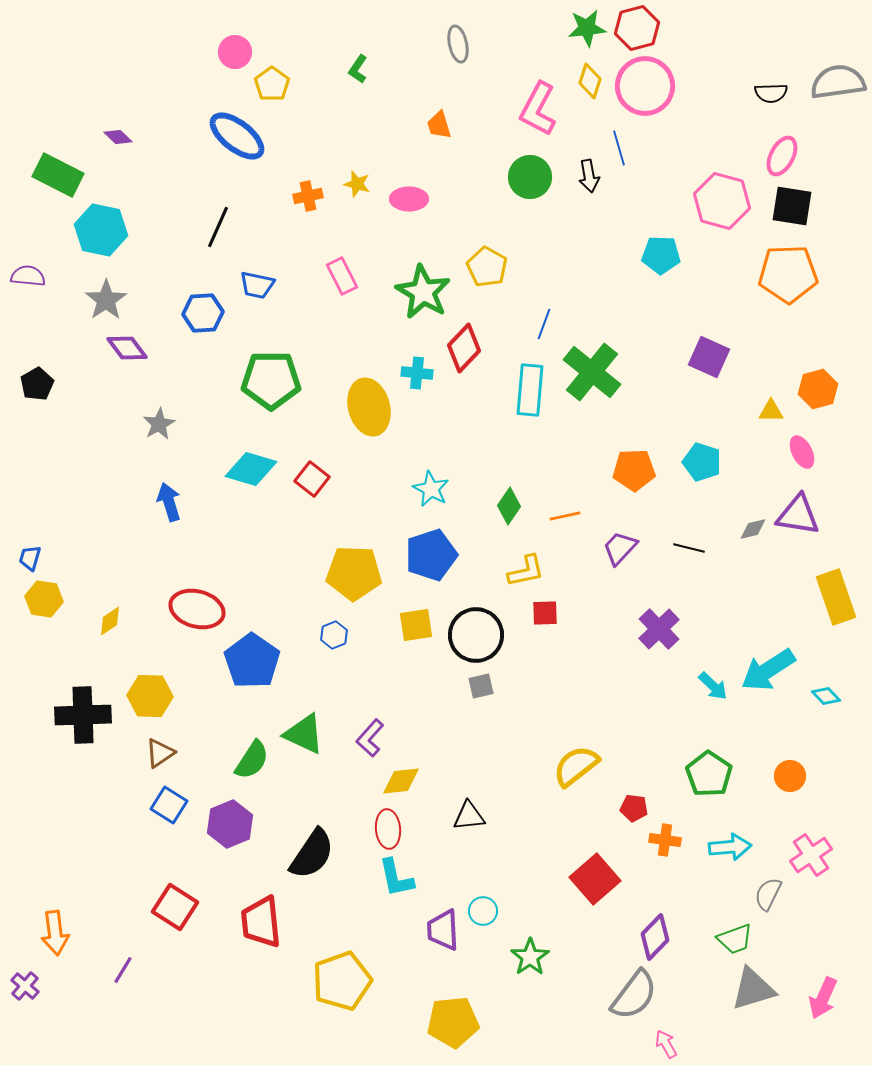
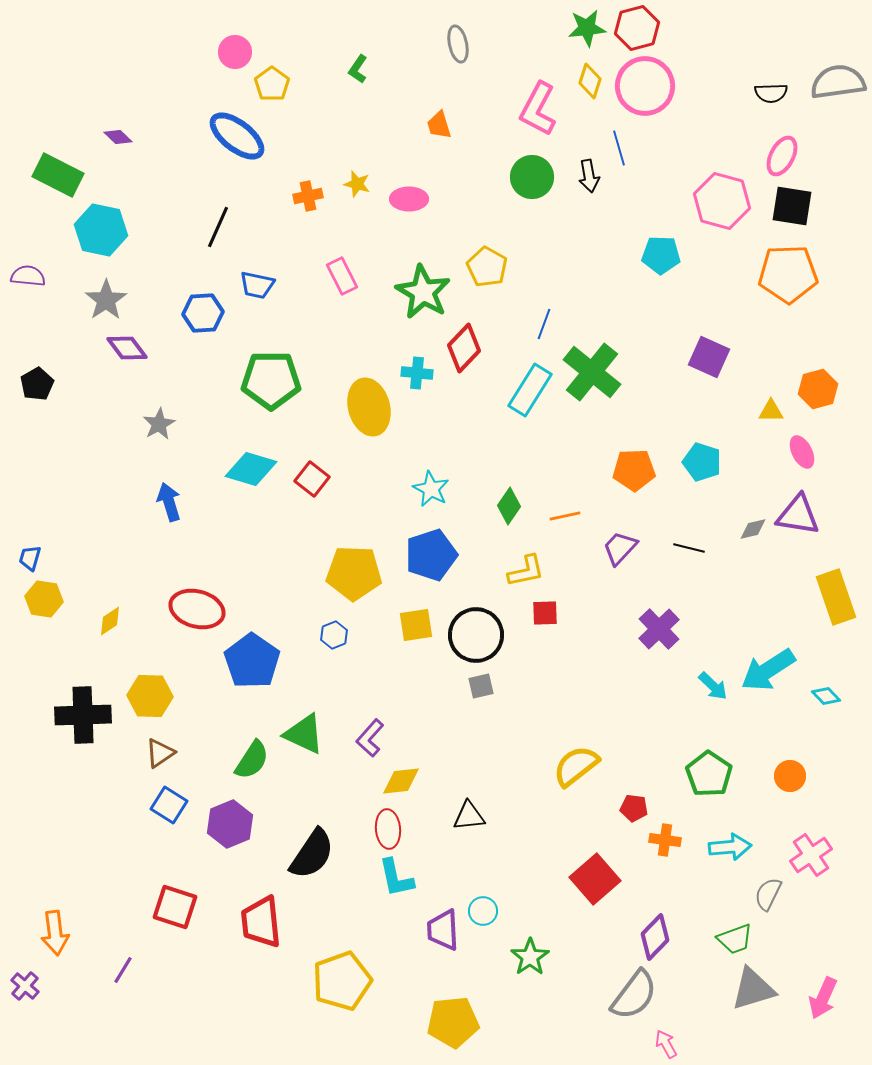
green circle at (530, 177): moved 2 px right
cyan rectangle at (530, 390): rotated 27 degrees clockwise
red square at (175, 907): rotated 15 degrees counterclockwise
